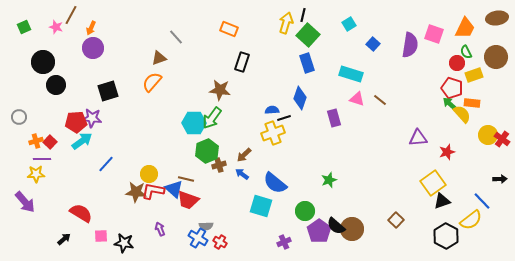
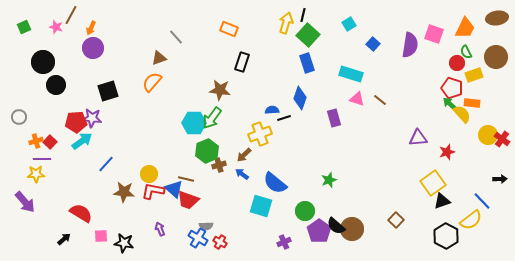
yellow cross at (273, 133): moved 13 px left, 1 px down
brown star at (136, 192): moved 12 px left
